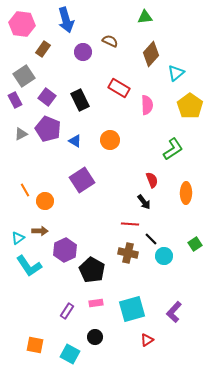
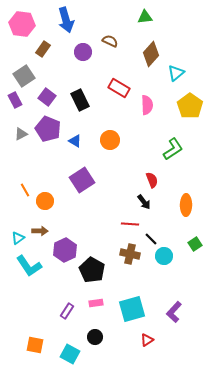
orange ellipse at (186, 193): moved 12 px down
brown cross at (128, 253): moved 2 px right, 1 px down
